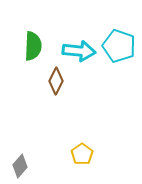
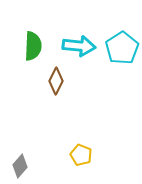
cyan pentagon: moved 3 px right, 2 px down; rotated 20 degrees clockwise
cyan arrow: moved 5 px up
yellow pentagon: moved 1 px left, 1 px down; rotated 15 degrees counterclockwise
